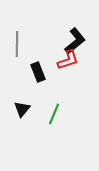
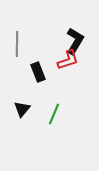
black L-shape: rotated 20 degrees counterclockwise
